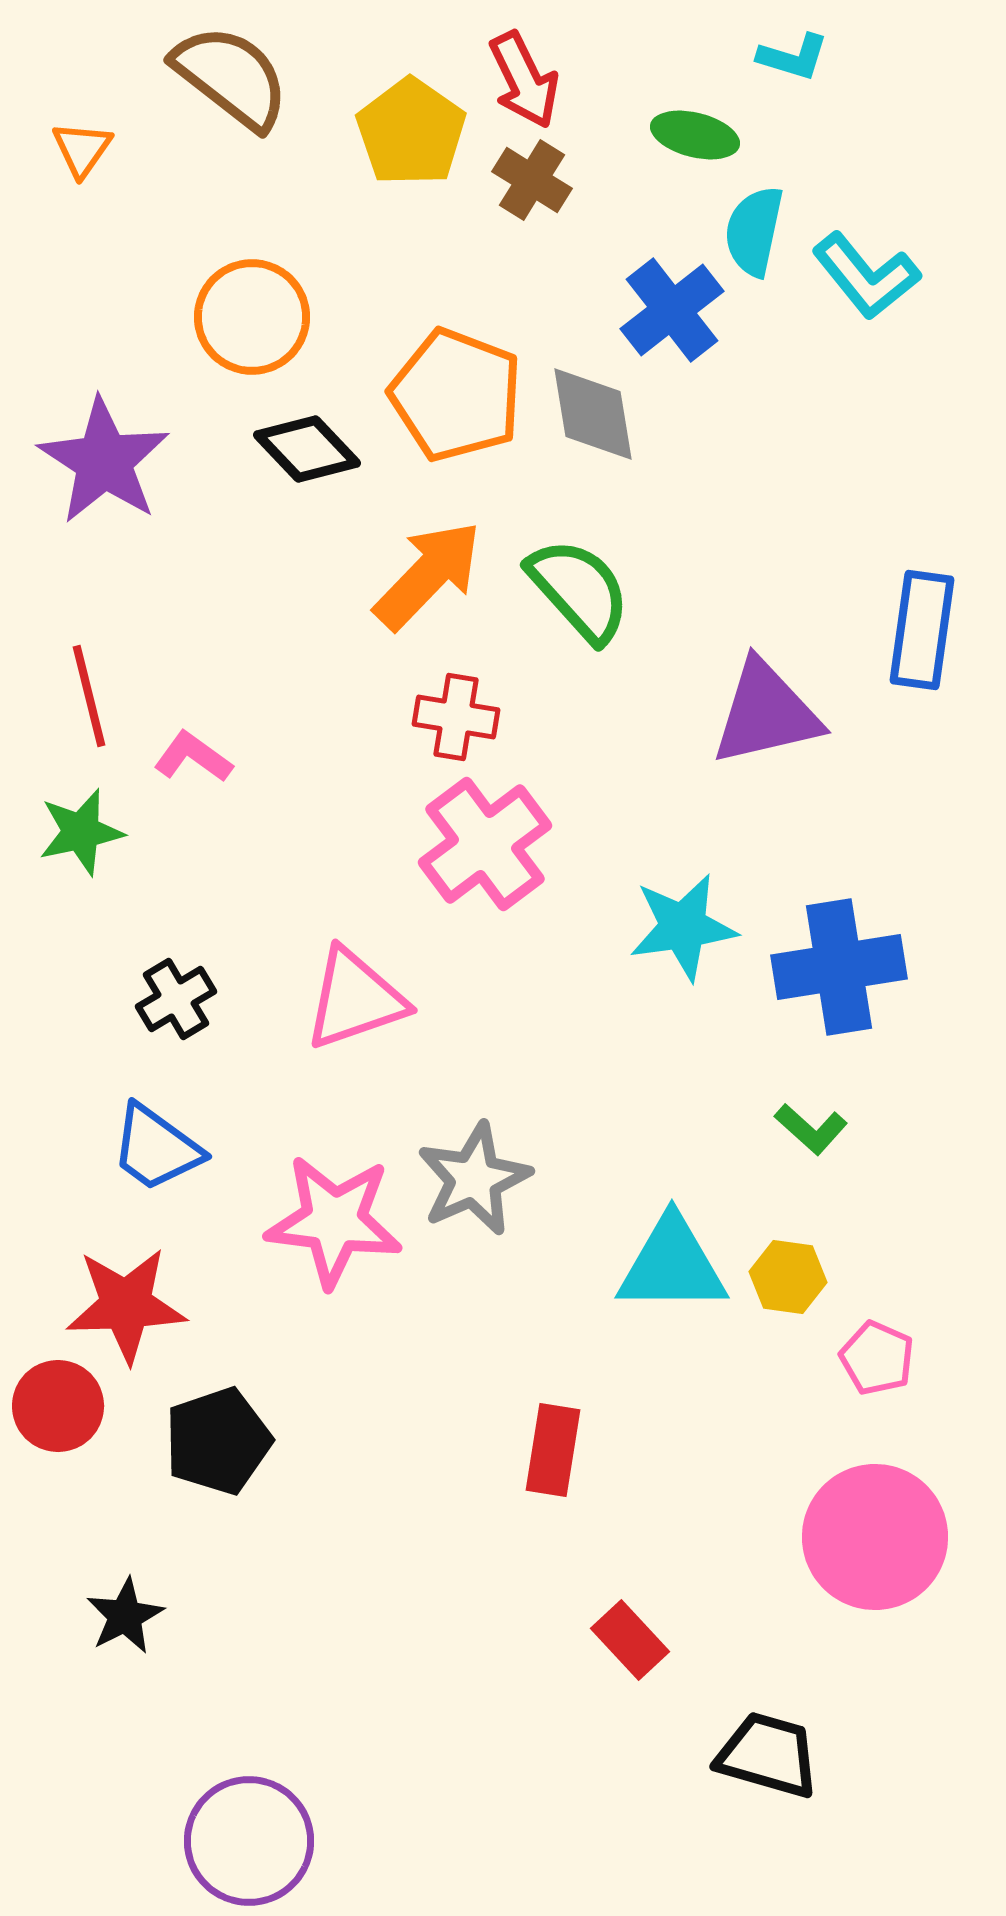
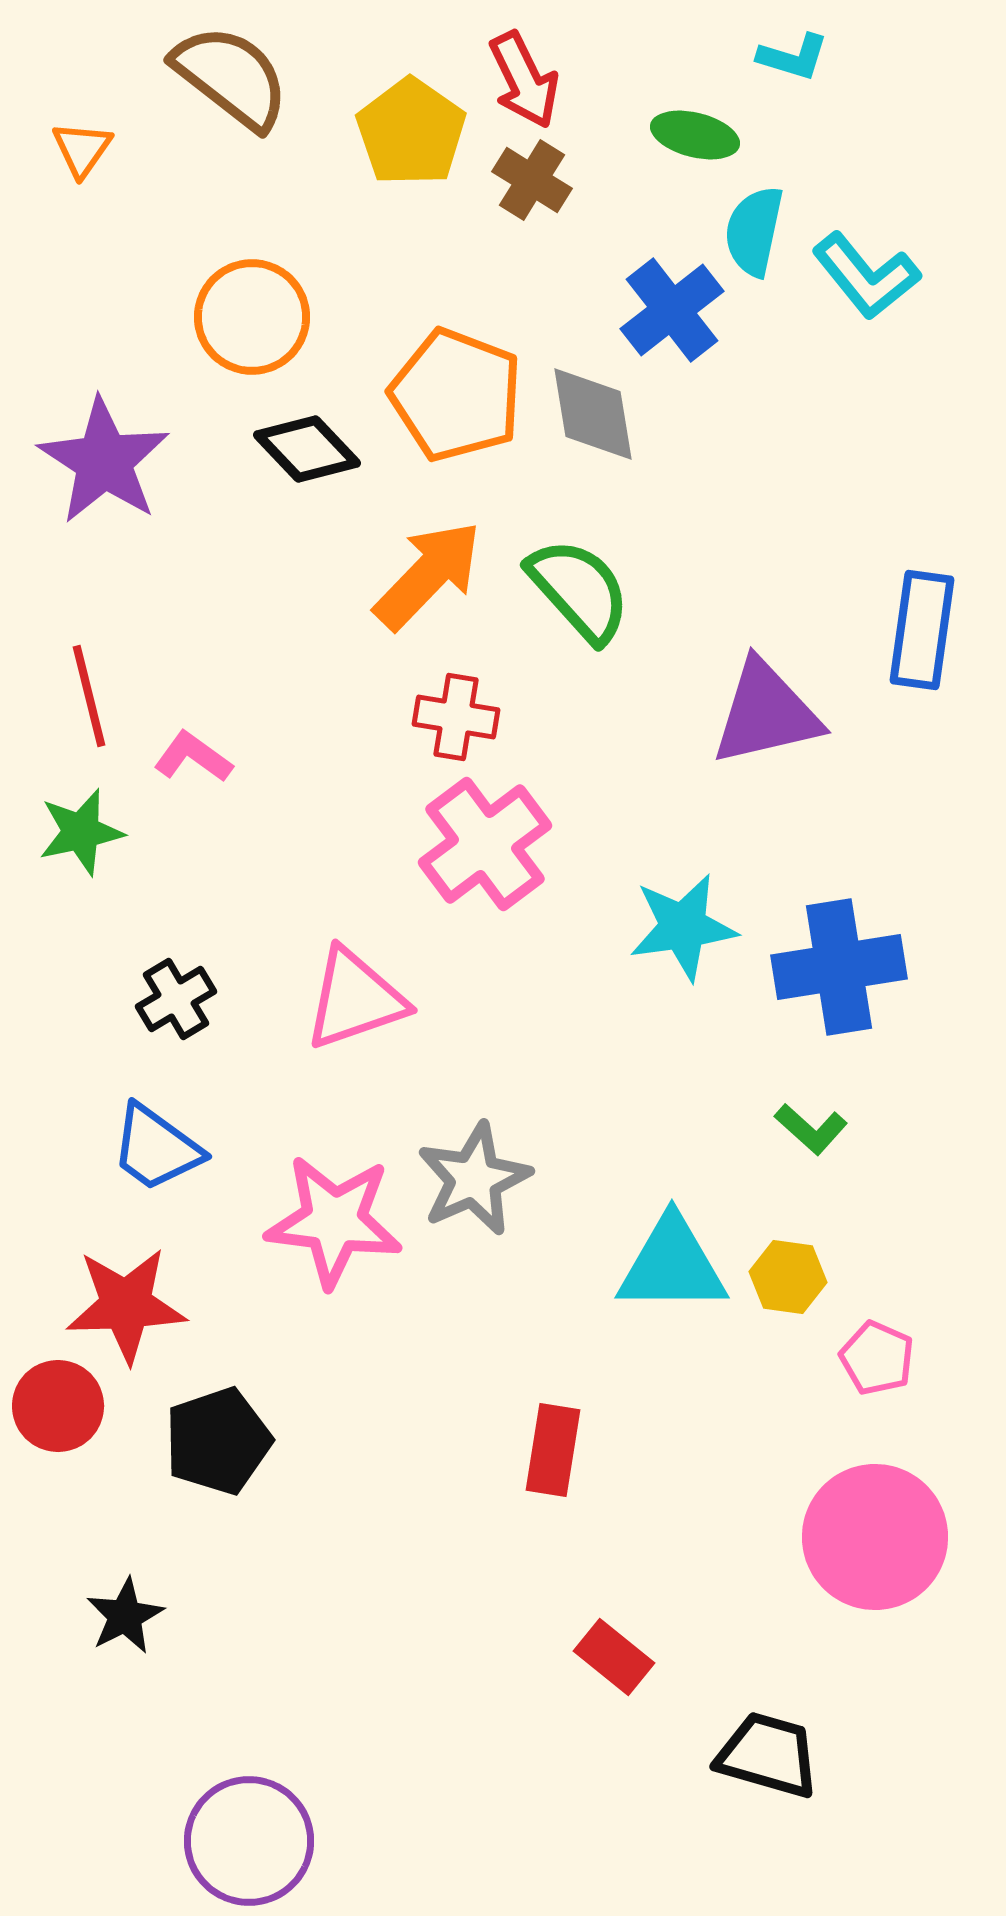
red rectangle at (630, 1640): moved 16 px left, 17 px down; rotated 8 degrees counterclockwise
